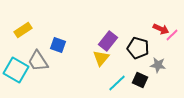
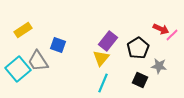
black pentagon: rotated 25 degrees clockwise
gray star: moved 1 px right, 1 px down
cyan square: moved 2 px right, 1 px up; rotated 20 degrees clockwise
cyan line: moved 14 px left; rotated 24 degrees counterclockwise
